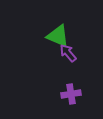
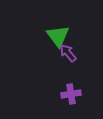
green triangle: rotated 30 degrees clockwise
